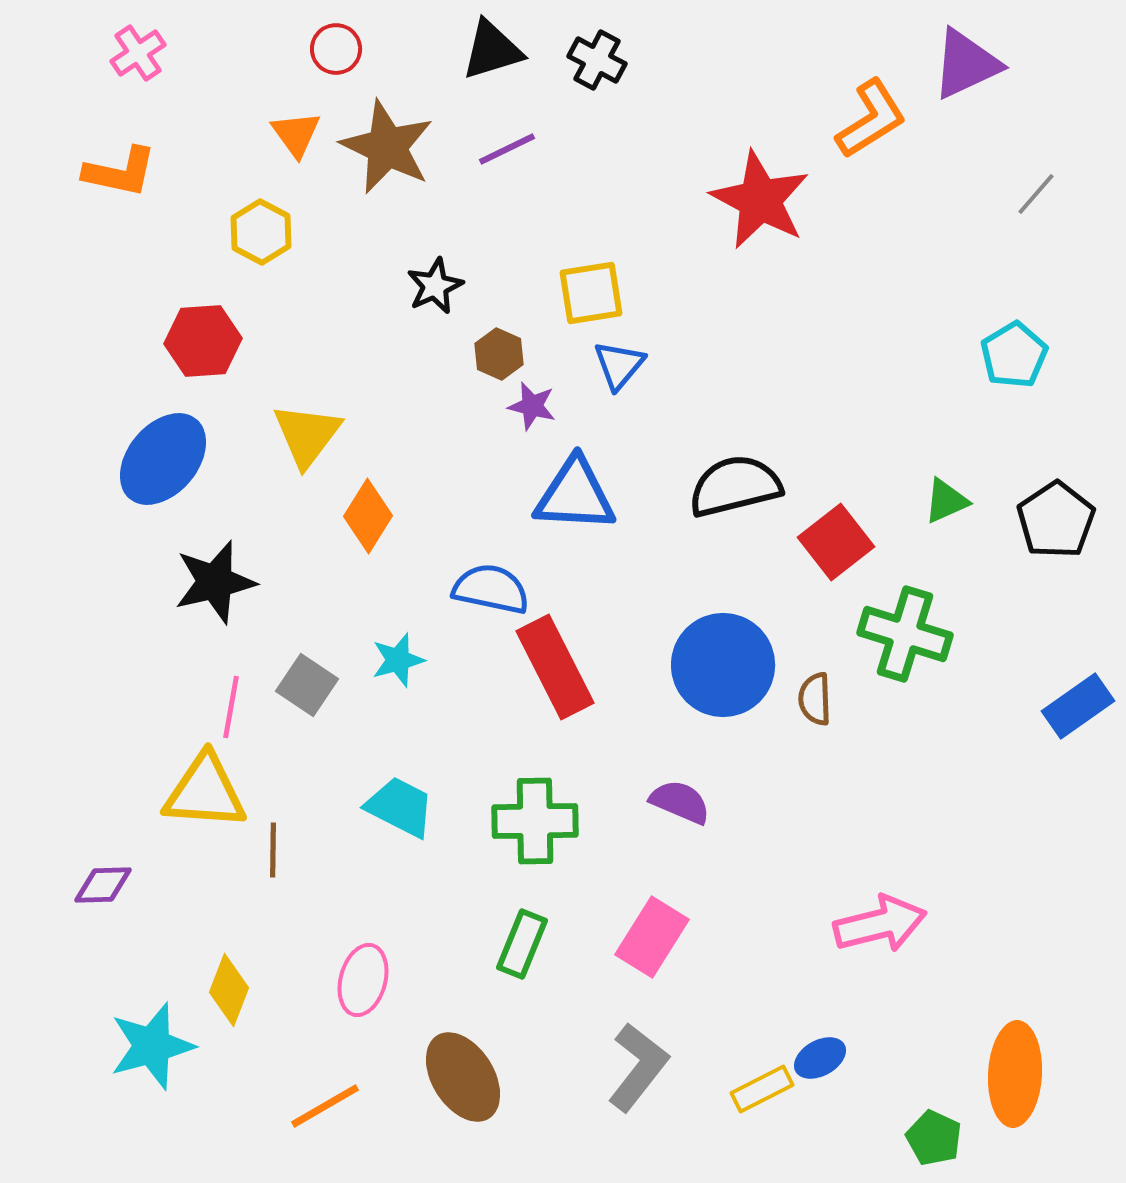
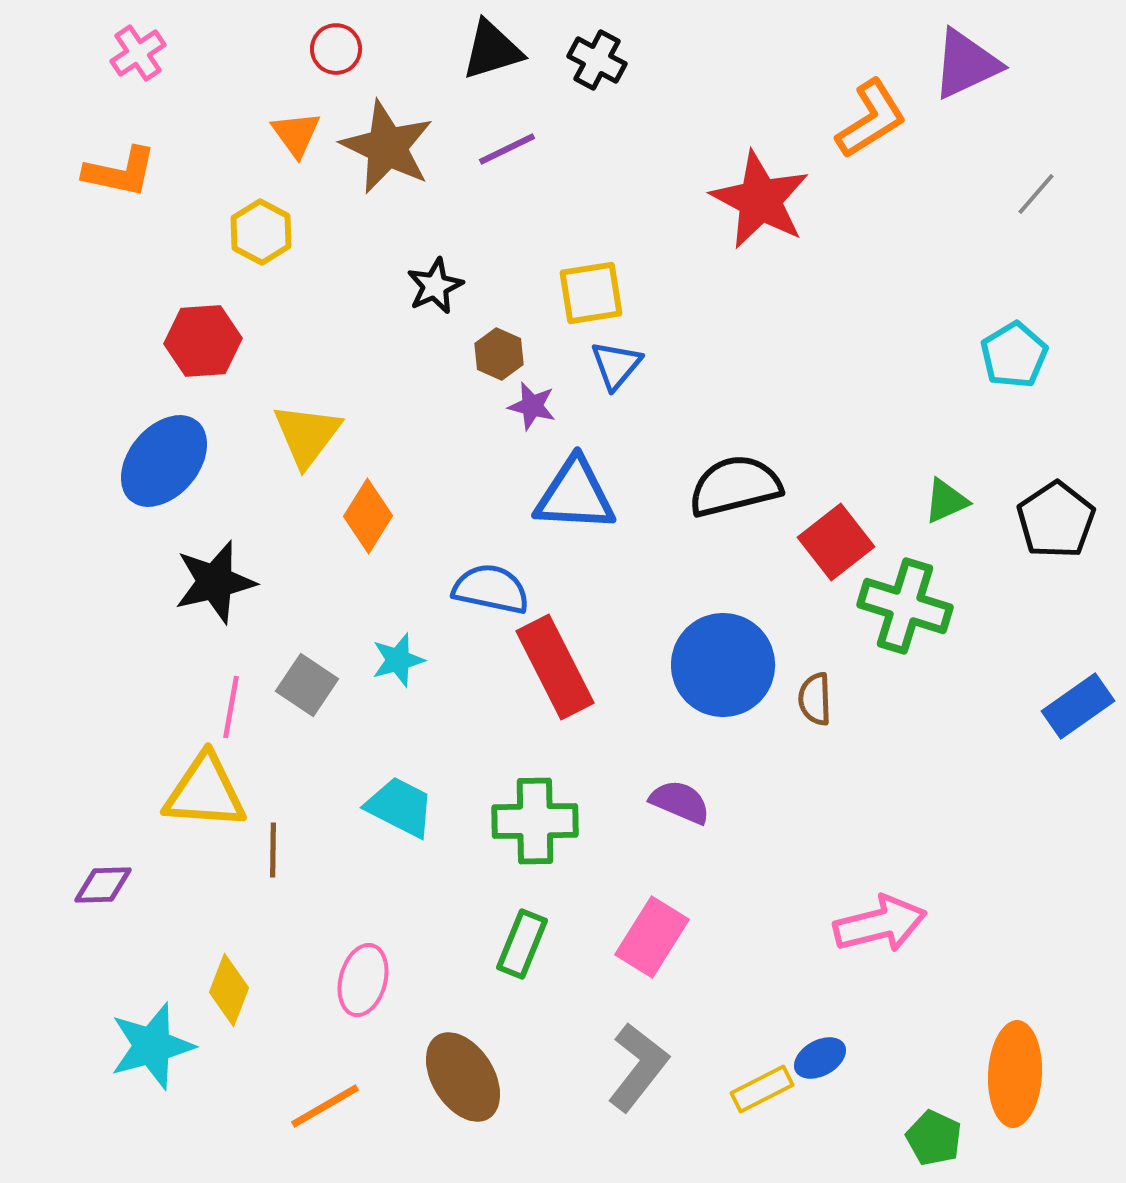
blue triangle at (619, 365): moved 3 px left
blue ellipse at (163, 459): moved 1 px right, 2 px down
green cross at (905, 634): moved 28 px up
